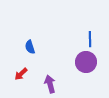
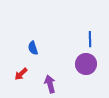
blue semicircle: moved 3 px right, 1 px down
purple circle: moved 2 px down
